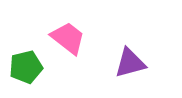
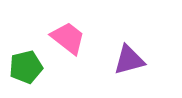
purple triangle: moved 1 px left, 3 px up
